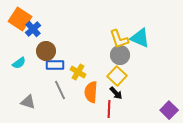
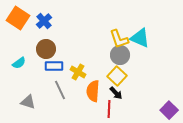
orange square: moved 2 px left, 1 px up
blue cross: moved 11 px right, 8 px up
brown circle: moved 2 px up
blue rectangle: moved 1 px left, 1 px down
orange semicircle: moved 2 px right, 1 px up
